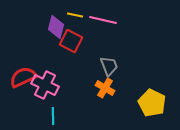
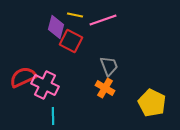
pink line: rotated 32 degrees counterclockwise
